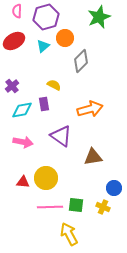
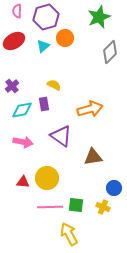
gray diamond: moved 29 px right, 9 px up
yellow circle: moved 1 px right
